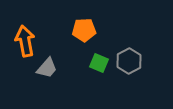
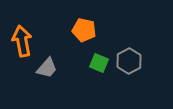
orange pentagon: rotated 15 degrees clockwise
orange arrow: moved 3 px left
